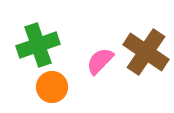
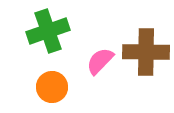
green cross: moved 10 px right, 14 px up
brown cross: rotated 33 degrees counterclockwise
